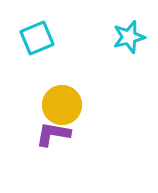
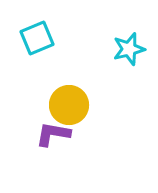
cyan star: moved 12 px down
yellow circle: moved 7 px right
